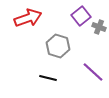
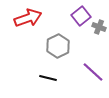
gray hexagon: rotated 15 degrees clockwise
